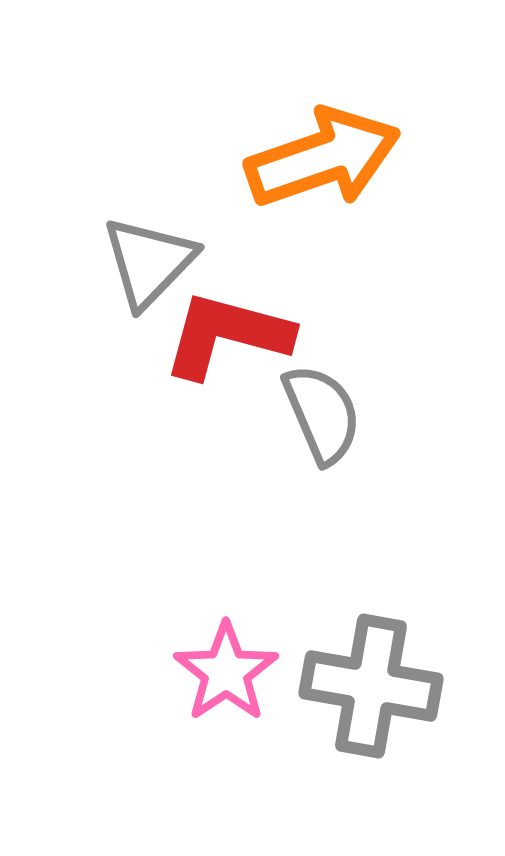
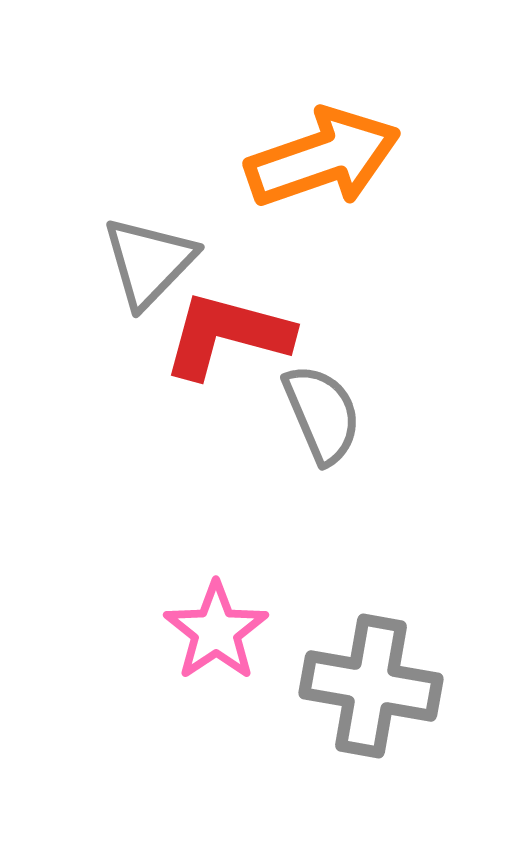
pink star: moved 10 px left, 41 px up
